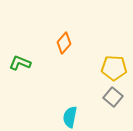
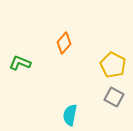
yellow pentagon: moved 1 px left, 3 px up; rotated 25 degrees clockwise
gray square: moved 1 px right; rotated 12 degrees counterclockwise
cyan semicircle: moved 2 px up
